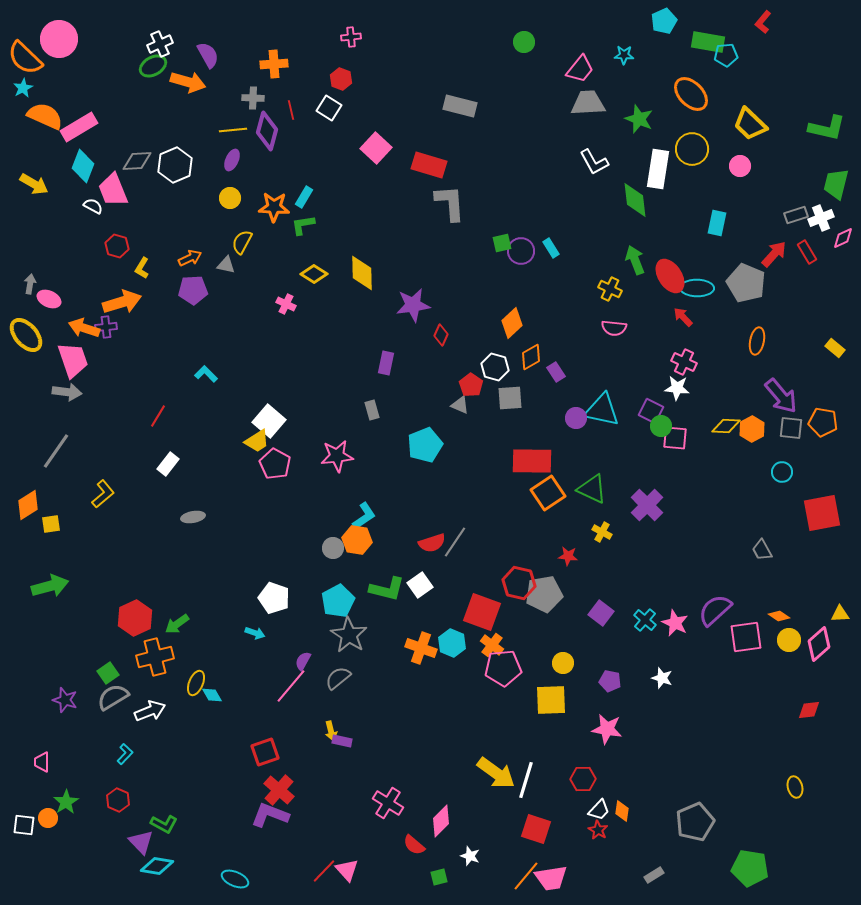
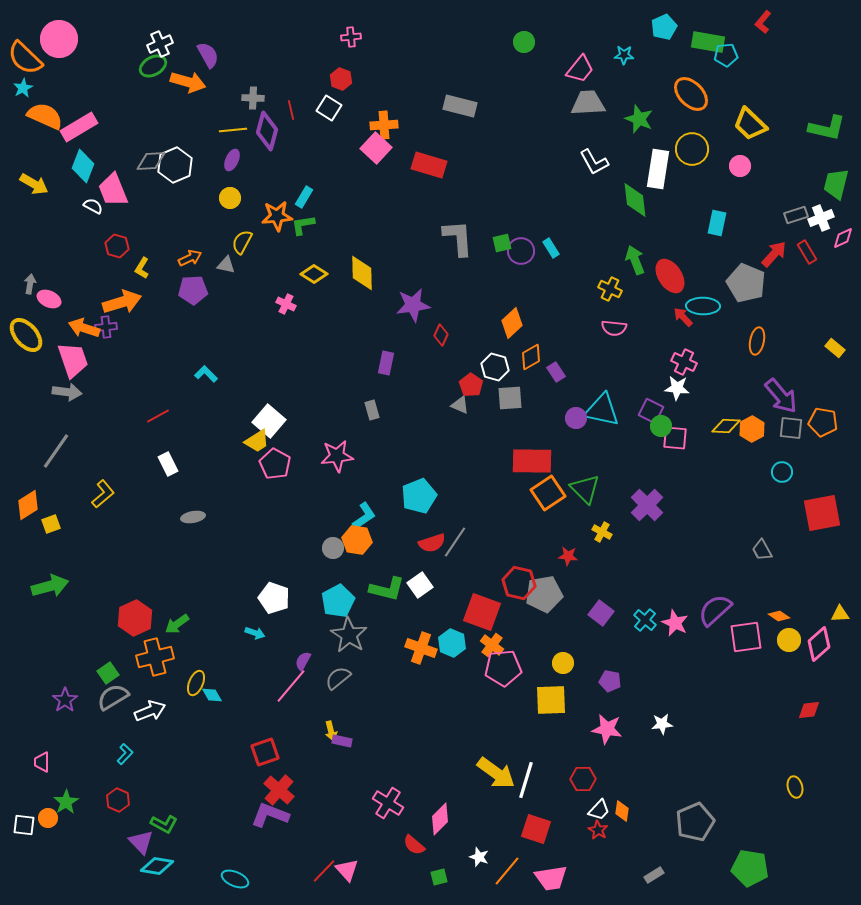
cyan pentagon at (664, 21): moved 6 px down
orange cross at (274, 64): moved 110 px right, 61 px down
gray diamond at (137, 161): moved 14 px right
gray L-shape at (450, 203): moved 8 px right, 35 px down
orange star at (274, 207): moved 3 px right, 9 px down; rotated 8 degrees counterclockwise
cyan ellipse at (697, 288): moved 6 px right, 18 px down
red line at (158, 416): rotated 30 degrees clockwise
cyan pentagon at (425, 445): moved 6 px left, 51 px down
white rectangle at (168, 464): rotated 65 degrees counterclockwise
green triangle at (592, 489): moved 7 px left; rotated 20 degrees clockwise
yellow square at (51, 524): rotated 12 degrees counterclockwise
white star at (662, 678): moved 46 px down; rotated 25 degrees counterclockwise
purple star at (65, 700): rotated 20 degrees clockwise
pink diamond at (441, 821): moved 1 px left, 2 px up
white star at (470, 856): moved 9 px right, 1 px down
orange line at (526, 876): moved 19 px left, 5 px up
